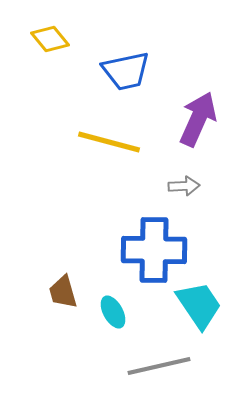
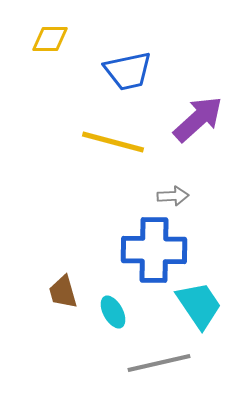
yellow diamond: rotated 51 degrees counterclockwise
blue trapezoid: moved 2 px right
purple arrow: rotated 24 degrees clockwise
yellow line: moved 4 px right
gray arrow: moved 11 px left, 10 px down
gray line: moved 3 px up
